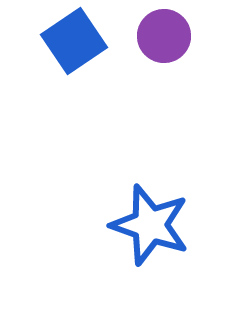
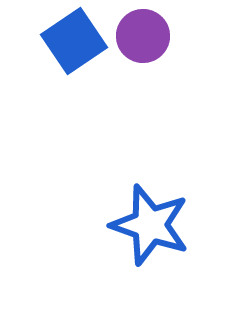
purple circle: moved 21 px left
